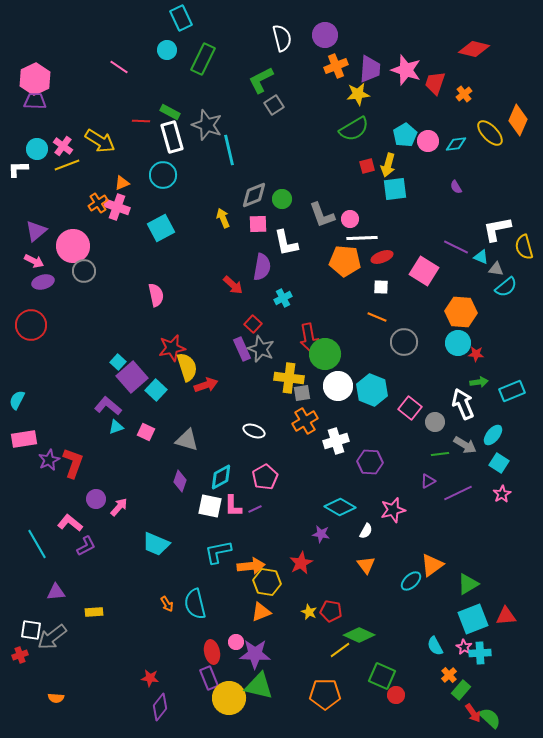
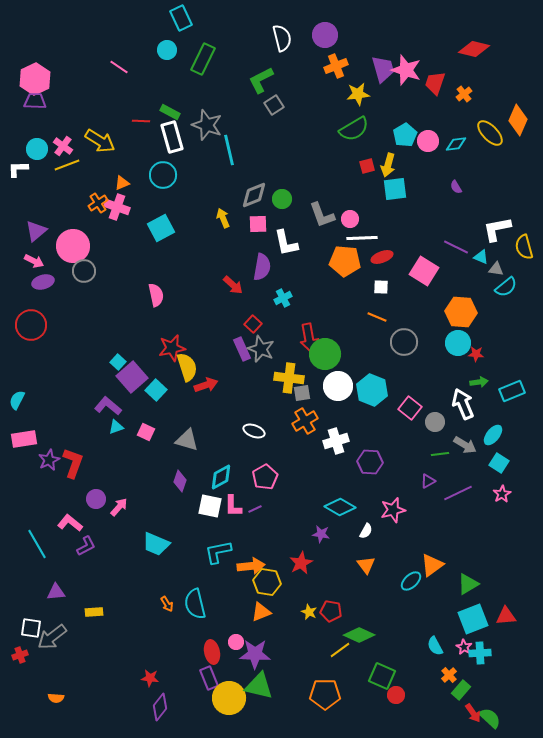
purple trapezoid at (370, 69): moved 13 px right; rotated 20 degrees counterclockwise
white square at (31, 630): moved 2 px up
